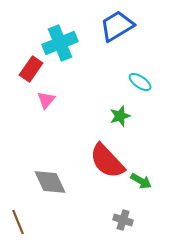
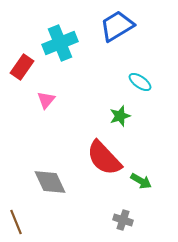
red rectangle: moved 9 px left, 2 px up
red semicircle: moved 3 px left, 3 px up
brown line: moved 2 px left
